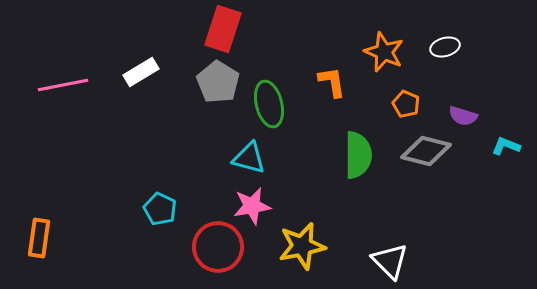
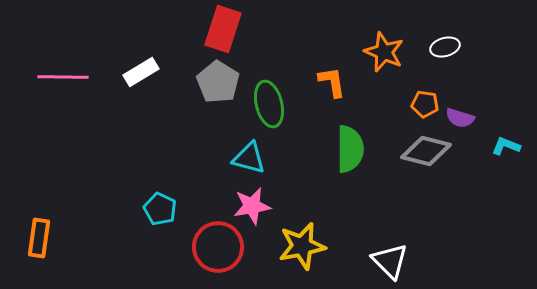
pink line: moved 8 px up; rotated 12 degrees clockwise
orange pentagon: moved 19 px right; rotated 16 degrees counterclockwise
purple semicircle: moved 3 px left, 2 px down
green semicircle: moved 8 px left, 6 px up
